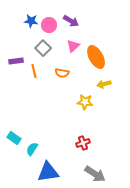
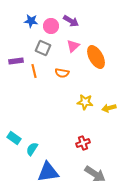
pink circle: moved 2 px right, 1 px down
gray square: rotated 21 degrees counterclockwise
yellow arrow: moved 5 px right, 24 px down
